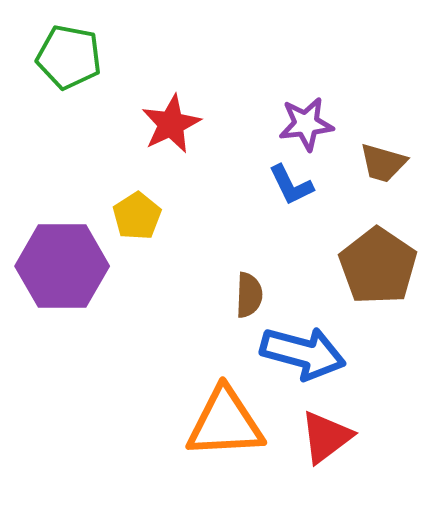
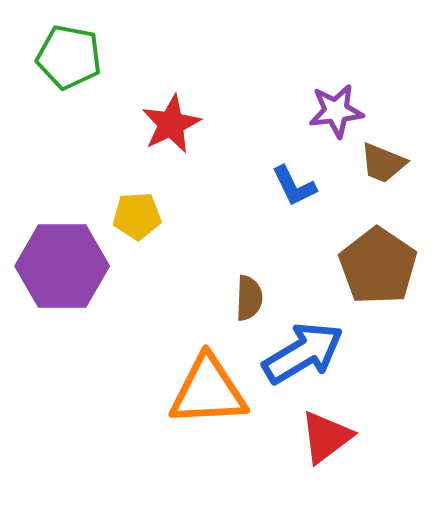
purple star: moved 30 px right, 13 px up
brown trapezoid: rotated 6 degrees clockwise
blue L-shape: moved 3 px right, 1 px down
yellow pentagon: rotated 30 degrees clockwise
brown semicircle: moved 3 px down
blue arrow: rotated 46 degrees counterclockwise
orange triangle: moved 17 px left, 32 px up
